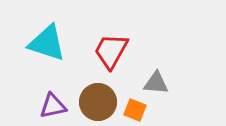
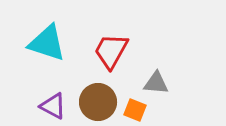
purple triangle: rotated 40 degrees clockwise
